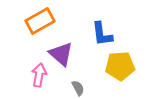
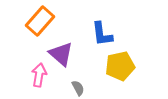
orange rectangle: rotated 20 degrees counterclockwise
yellow pentagon: rotated 8 degrees counterclockwise
